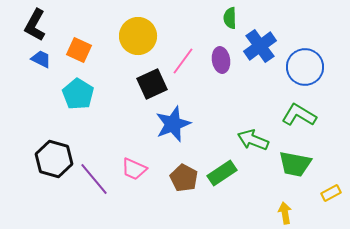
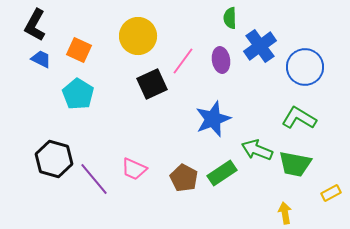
green L-shape: moved 3 px down
blue star: moved 40 px right, 5 px up
green arrow: moved 4 px right, 10 px down
